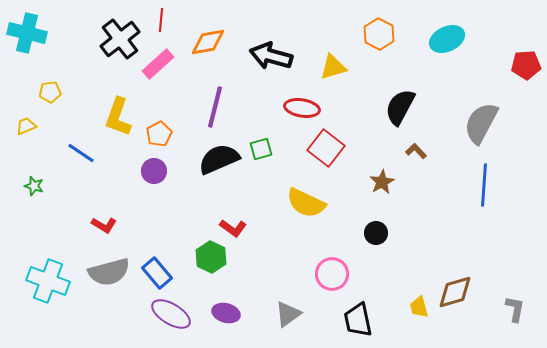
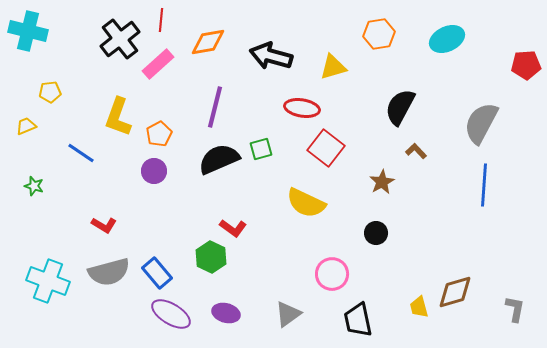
cyan cross at (27, 33): moved 1 px right, 2 px up
orange hexagon at (379, 34): rotated 24 degrees clockwise
